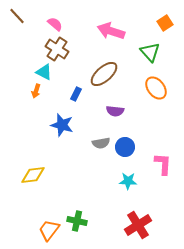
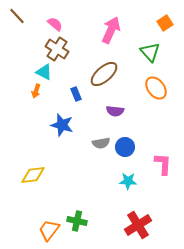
pink arrow: moved 1 px up; rotated 96 degrees clockwise
blue rectangle: rotated 48 degrees counterclockwise
